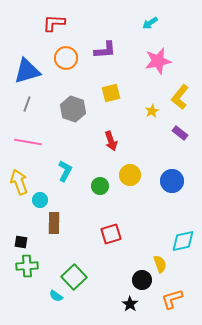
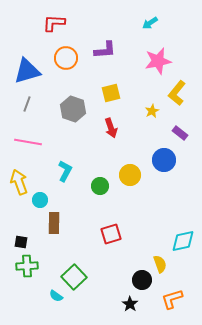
yellow L-shape: moved 3 px left, 4 px up
red arrow: moved 13 px up
blue circle: moved 8 px left, 21 px up
